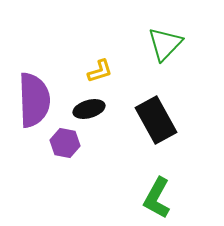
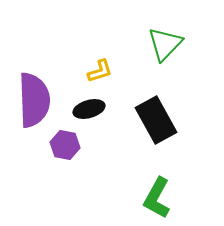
purple hexagon: moved 2 px down
